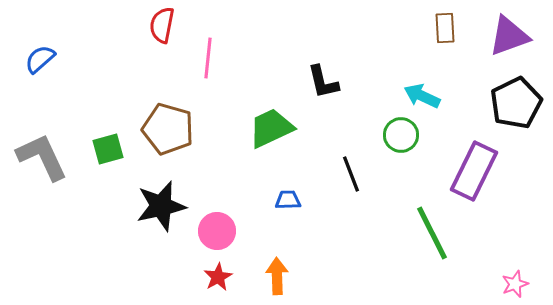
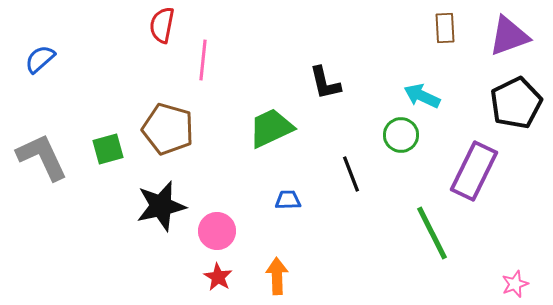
pink line: moved 5 px left, 2 px down
black L-shape: moved 2 px right, 1 px down
red star: rotated 12 degrees counterclockwise
